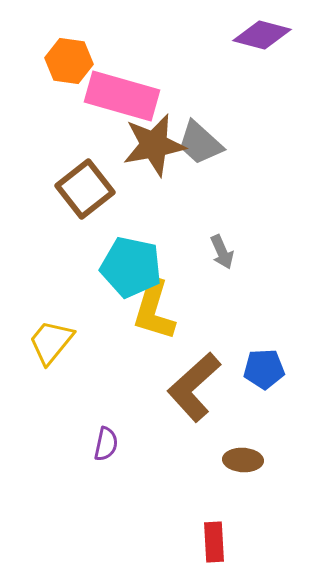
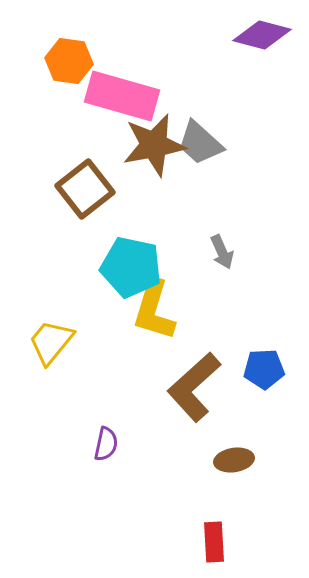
brown ellipse: moved 9 px left; rotated 12 degrees counterclockwise
